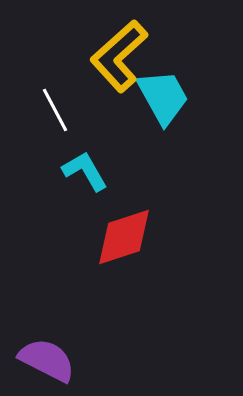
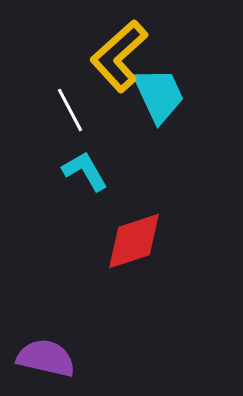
cyan trapezoid: moved 4 px left, 2 px up; rotated 4 degrees clockwise
white line: moved 15 px right
red diamond: moved 10 px right, 4 px down
purple semicircle: moved 1 px left, 2 px up; rotated 14 degrees counterclockwise
